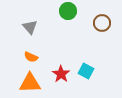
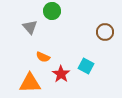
green circle: moved 16 px left
brown circle: moved 3 px right, 9 px down
orange semicircle: moved 12 px right
cyan square: moved 5 px up
